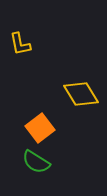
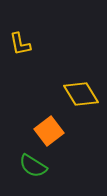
orange square: moved 9 px right, 3 px down
green semicircle: moved 3 px left, 4 px down
